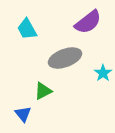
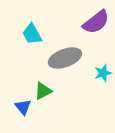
purple semicircle: moved 8 px right
cyan trapezoid: moved 5 px right, 5 px down
cyan star: rotated 18 degrees clockwise
blue triangle: moved 7 px up
